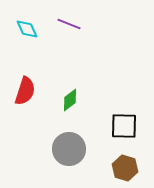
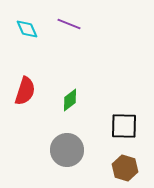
gray circle: moved 2 px left, 1 px down
